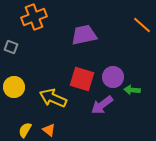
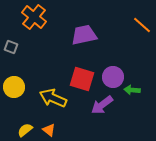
orange cross: rotated 30 degrees counterclockwise
yellow semicircle: rotated 21 degrees clockwise
